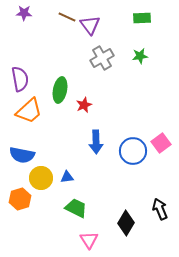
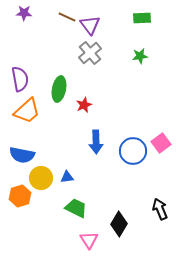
gray cross: moved 12 px left, 5 px up; rotated 10 degrees counterclockwise
green ellipse: moved 1 px left, 1 px up
orange trapezoid: moved 2 px left
orange hexagon: moved 3 px up
black diamond: moved 7 px left, 1 px down
